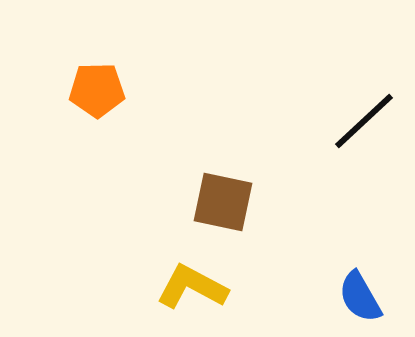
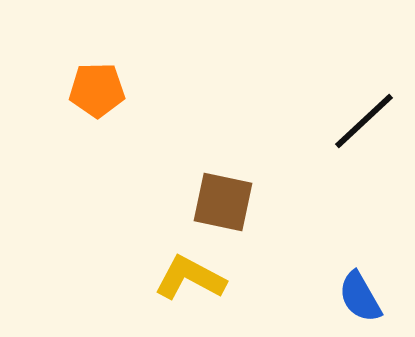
yellow L-shape: moved 2 px left, 9 px up
